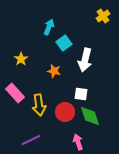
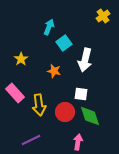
pink arrow: rotated 28 degrees clockwise
